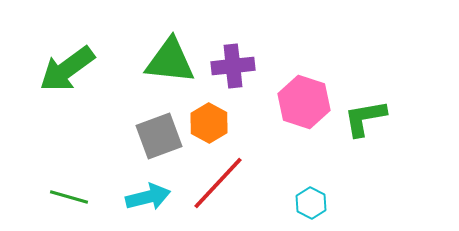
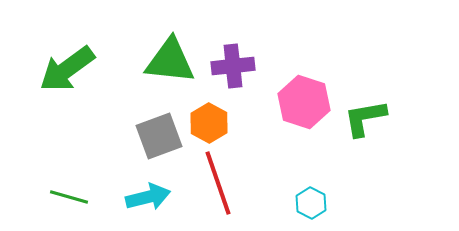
red line: rotated 62 degrees counterclockwise
